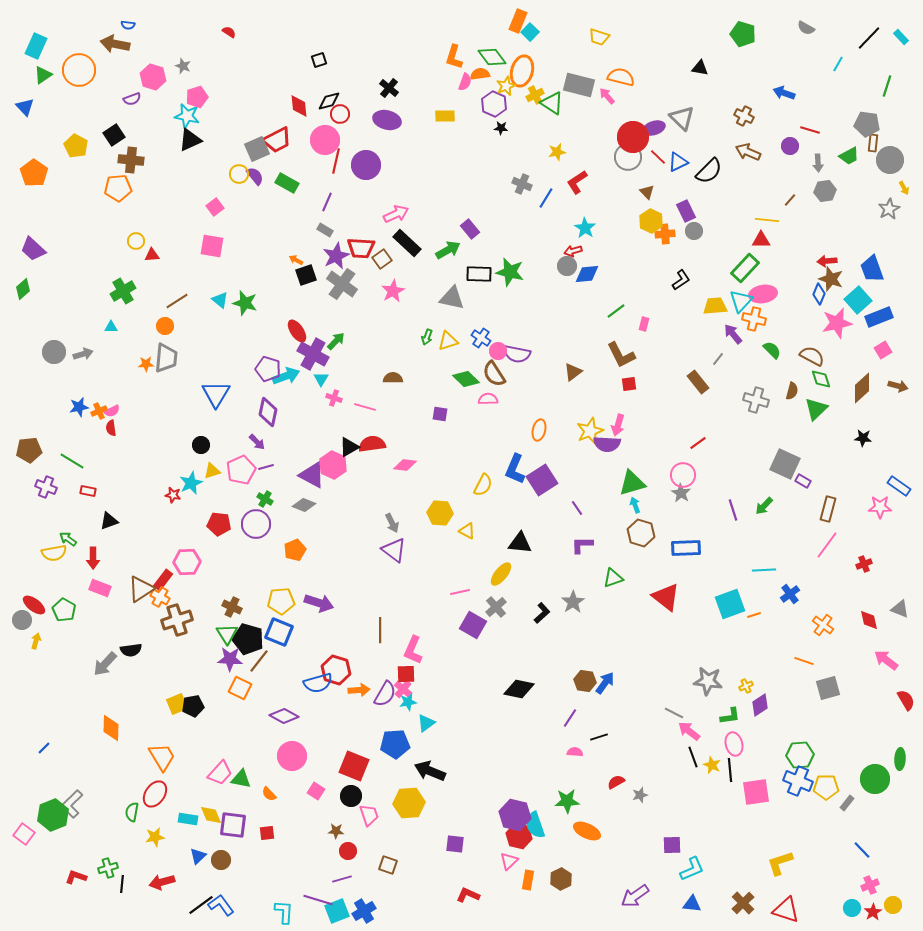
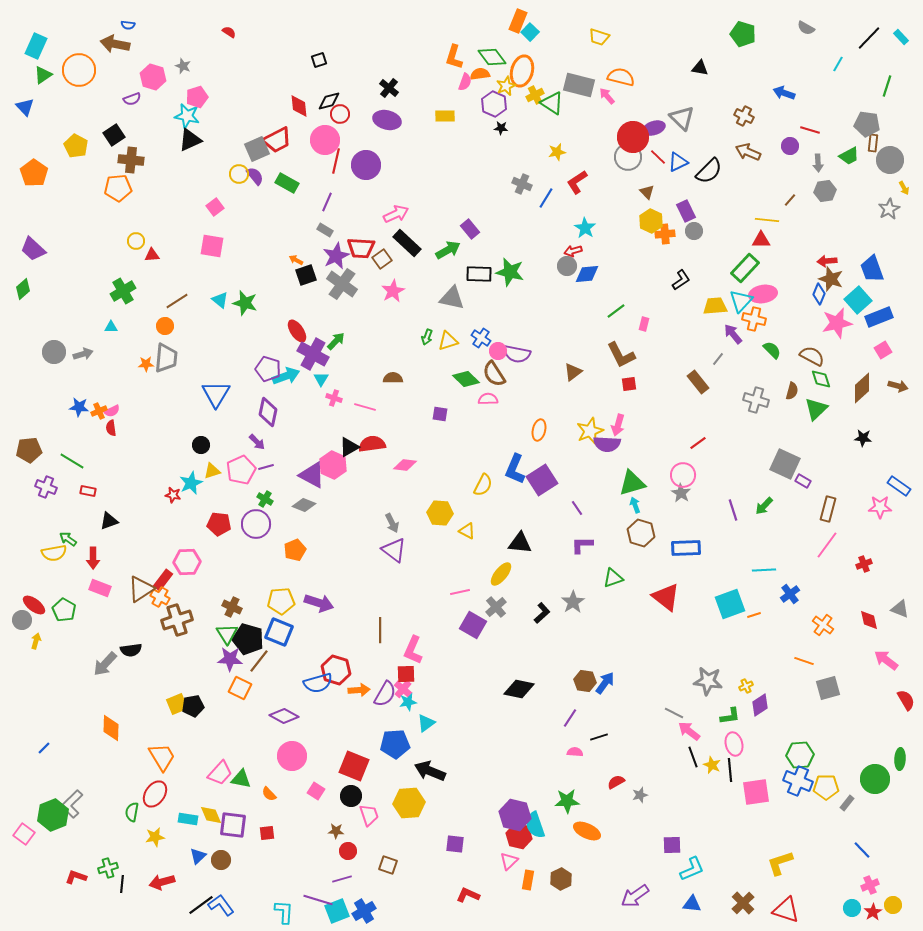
blue star at (79, 407): rotated 18 degrees clockwise
